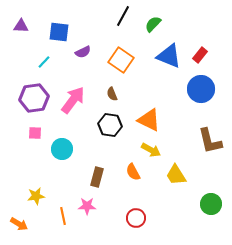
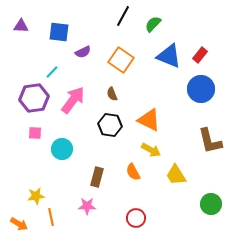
cyan line: moved 8 px right, 10 px down
orange line: moved 12 px left, 1 px down
